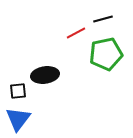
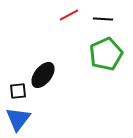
black line: rotated 18 degrees clockwise
red line: moved 7 px left, 18 px up
green pentagon: rotated 12 degrees counterclockwise
black ellipse: moved 2 px left; rotated 44 degrees counterclockwise
